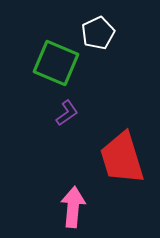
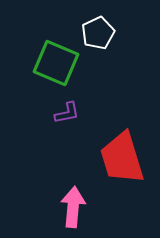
purple L-shape: rotated 24 degrees clockwise
